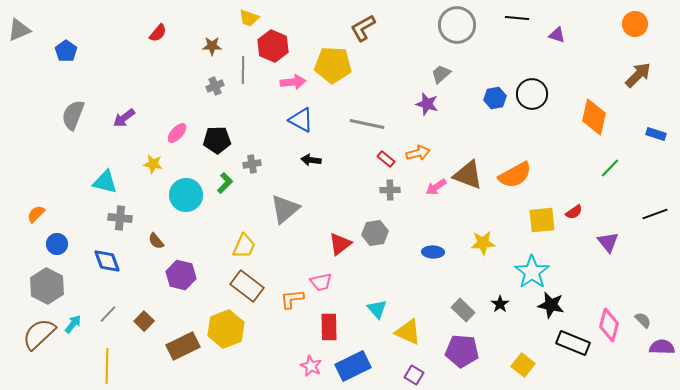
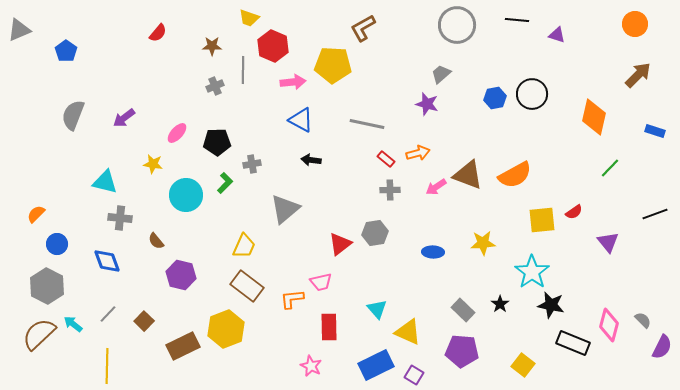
black line at (517, 18): moved 2 px down
blue rectangle at (656, 134): moved 1 px left, 3 px up
black pentagon at (217, 140): moved 2 px down
cyan arrow at (73, 324): rotated 90 degrees counterclockwise
purple semicircle at (662, 347): rotated 115 degrees clockwise
blue rectangle at (353, 366): moved 23 px right, 1 px up
